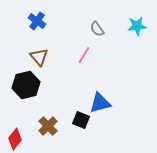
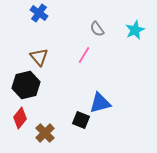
blue cross: moved 2 px right, 8 px up
cyan star: moved 2 px left, 4 px down; rotated 18 degrees counterclockwise
brown cross: moved 3 px left, 7 px down
red diamond: moved 5 px right, 21 px up
